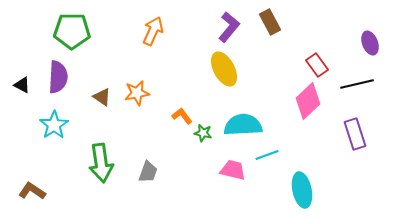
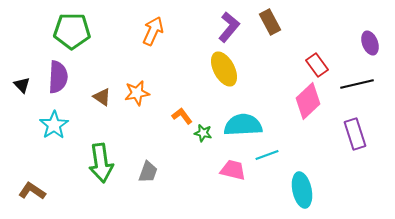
black triangle: rotated 18 degrees clockwise
